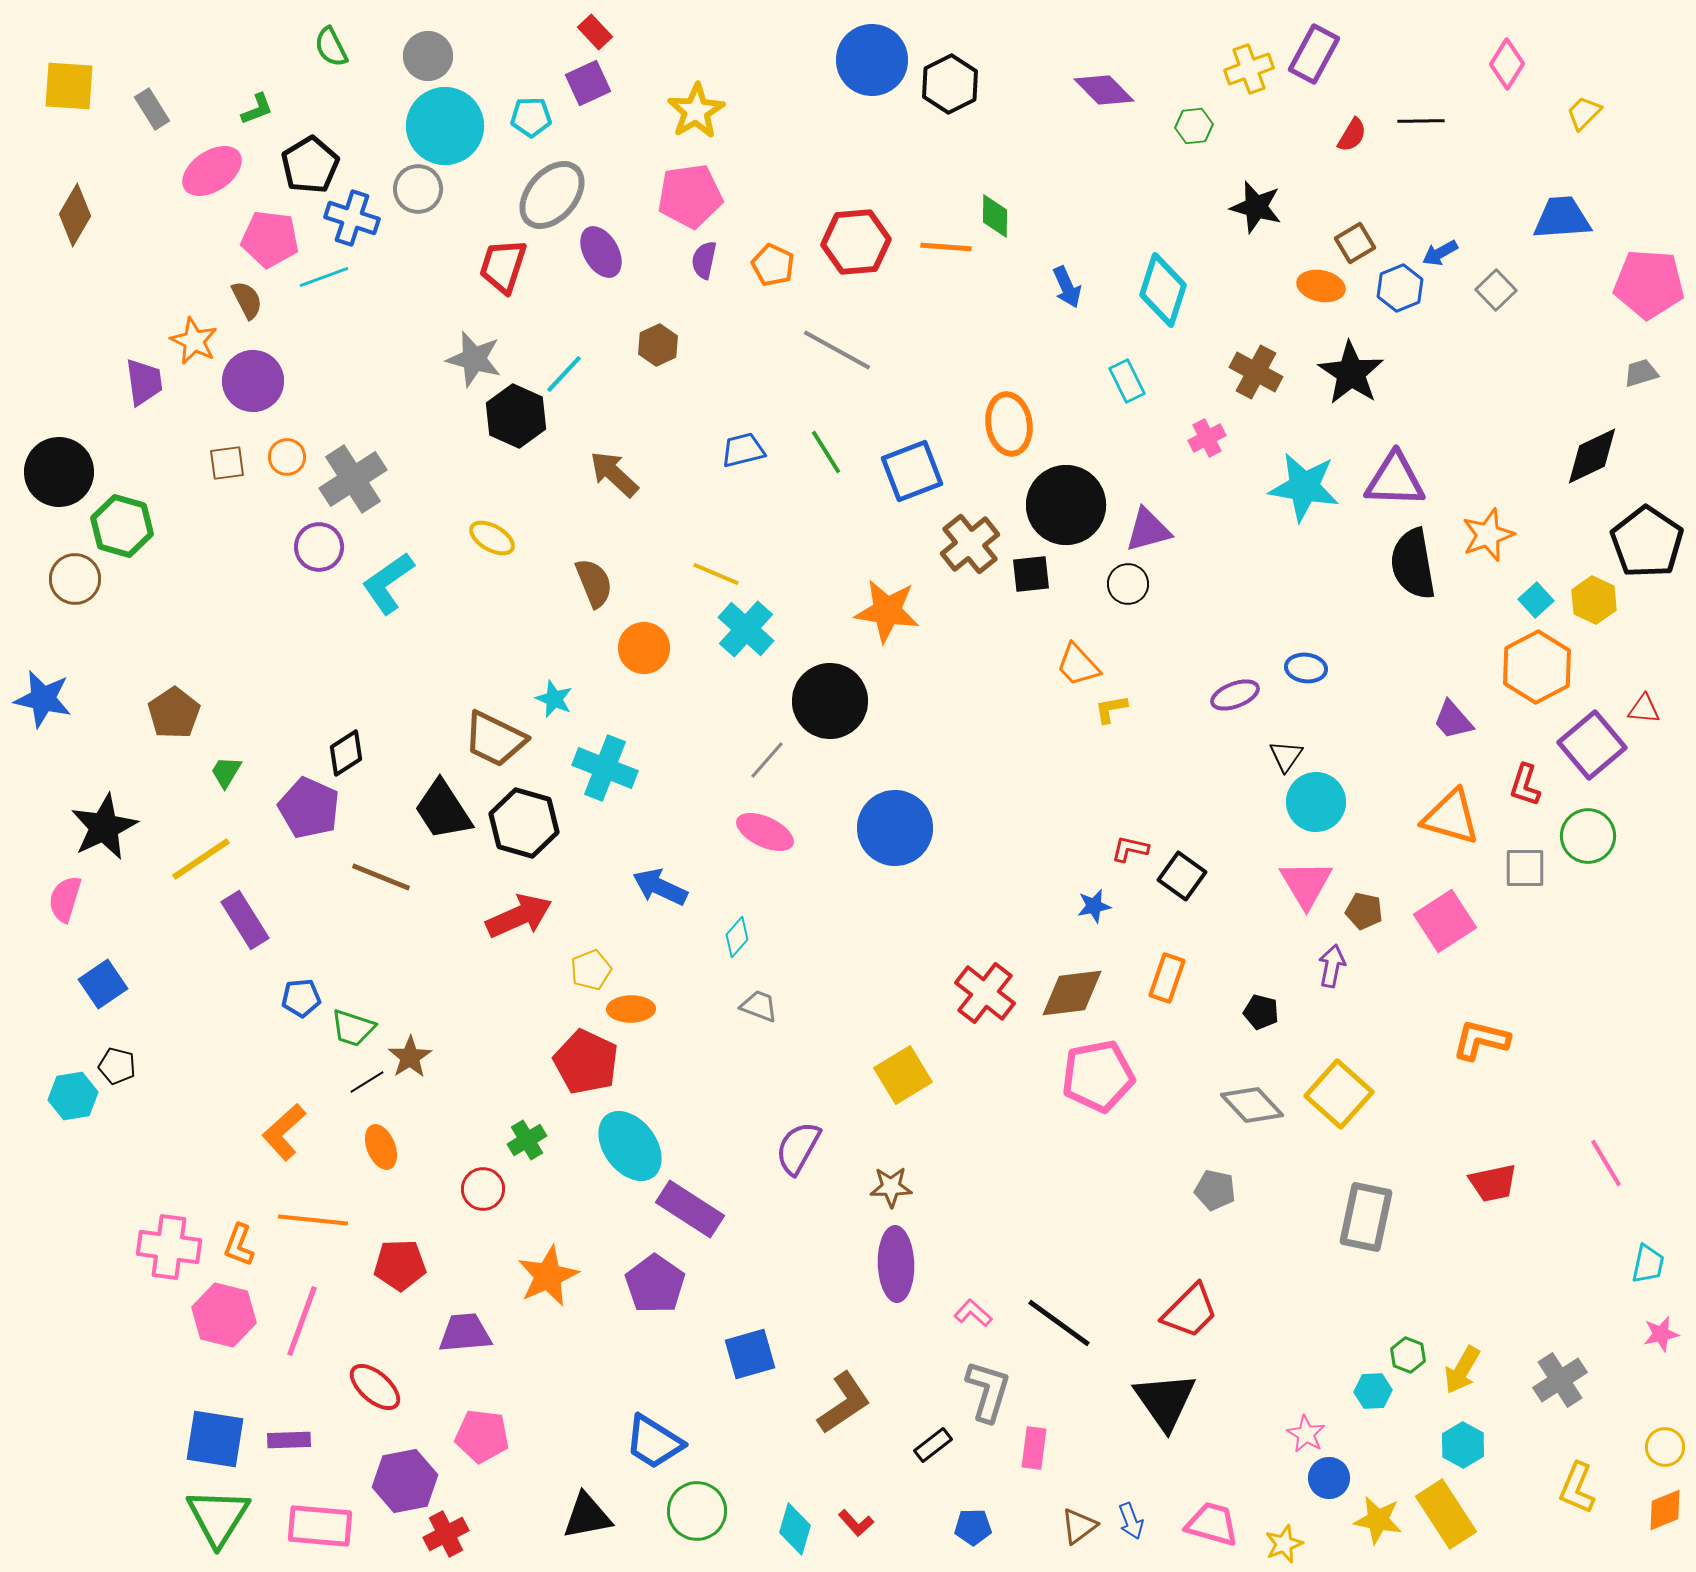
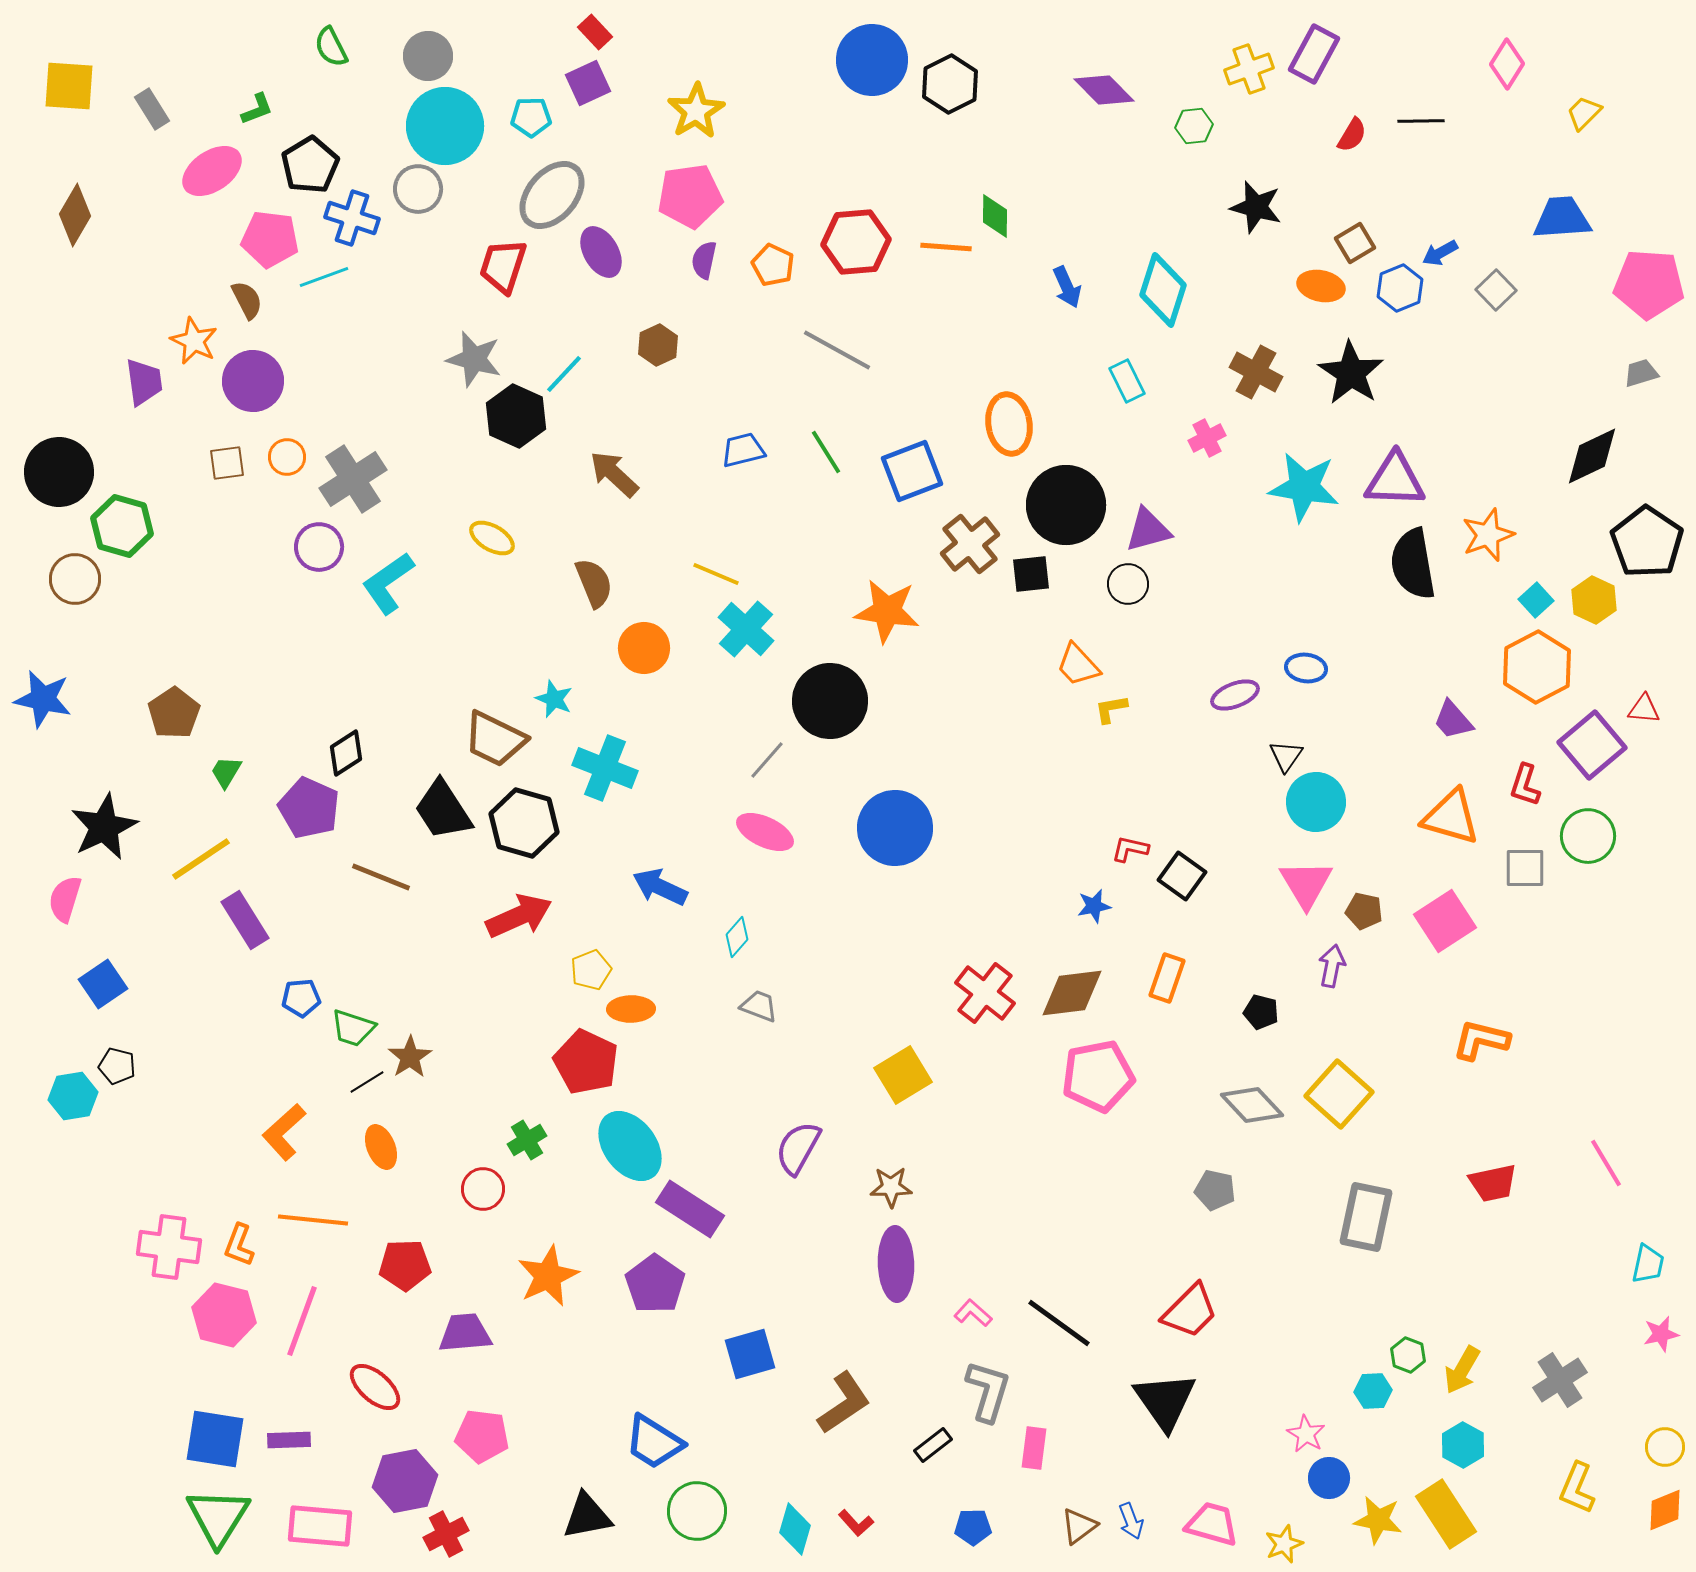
red pentagon at (400, 1265): moved 5 px right
